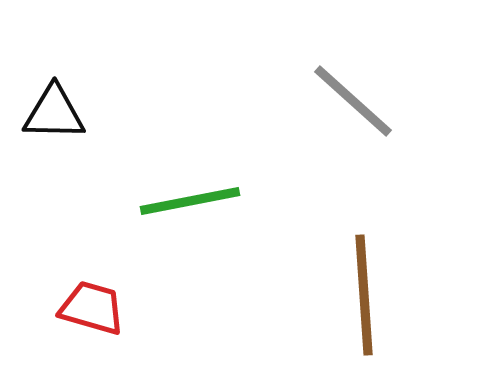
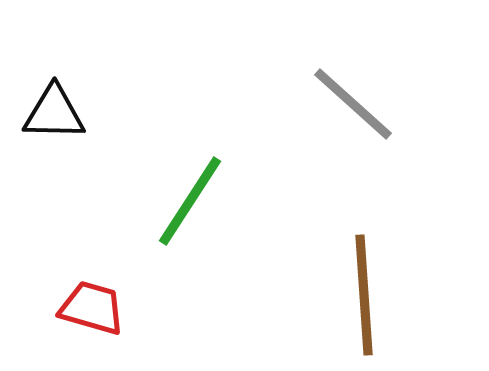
gray line: moved 3 px down
green line: rotated 46 degrees counterclockwise
